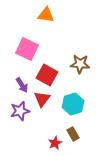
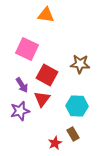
cyan hexagon: moved 4 px right, 2 px down; rotated 20 degrees clockwise
